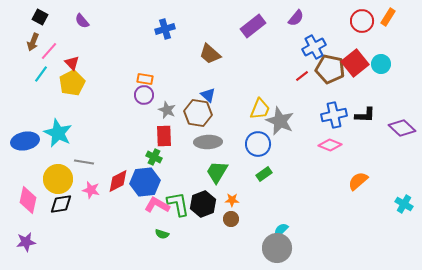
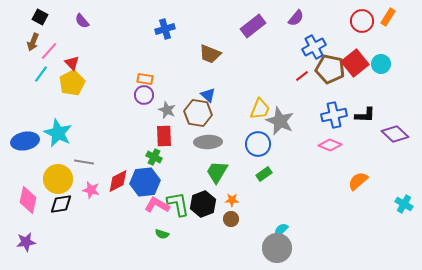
brown trapezoid at (210, 54): rotated 20 degrees counterclockwise
purple diamond at (402, 128): moved 7 px left, 6 px down
